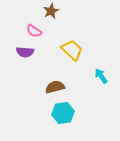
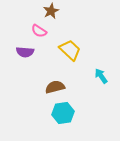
pink semicircle: moved 5 px right
yellow trapezoid: moved 2 px left
